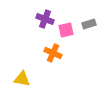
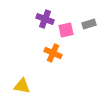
yellow triangle: moved 7 px down
